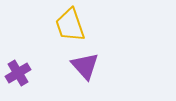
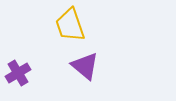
purple triangle: rotated 8 degrees counterclockwise
